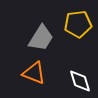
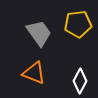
gray trapezoid: moved 2 px left, 5 px up; rotated 68 degrees counterclockwise
white diamond: rotated 45 degrees clockwise
